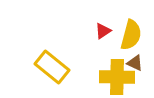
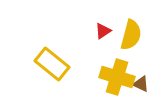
brown triangle: moved 6 px right, 21 px down
yellow rectangle: moved 3 px up
yellow cross: rotated 16 degrees clockwise
